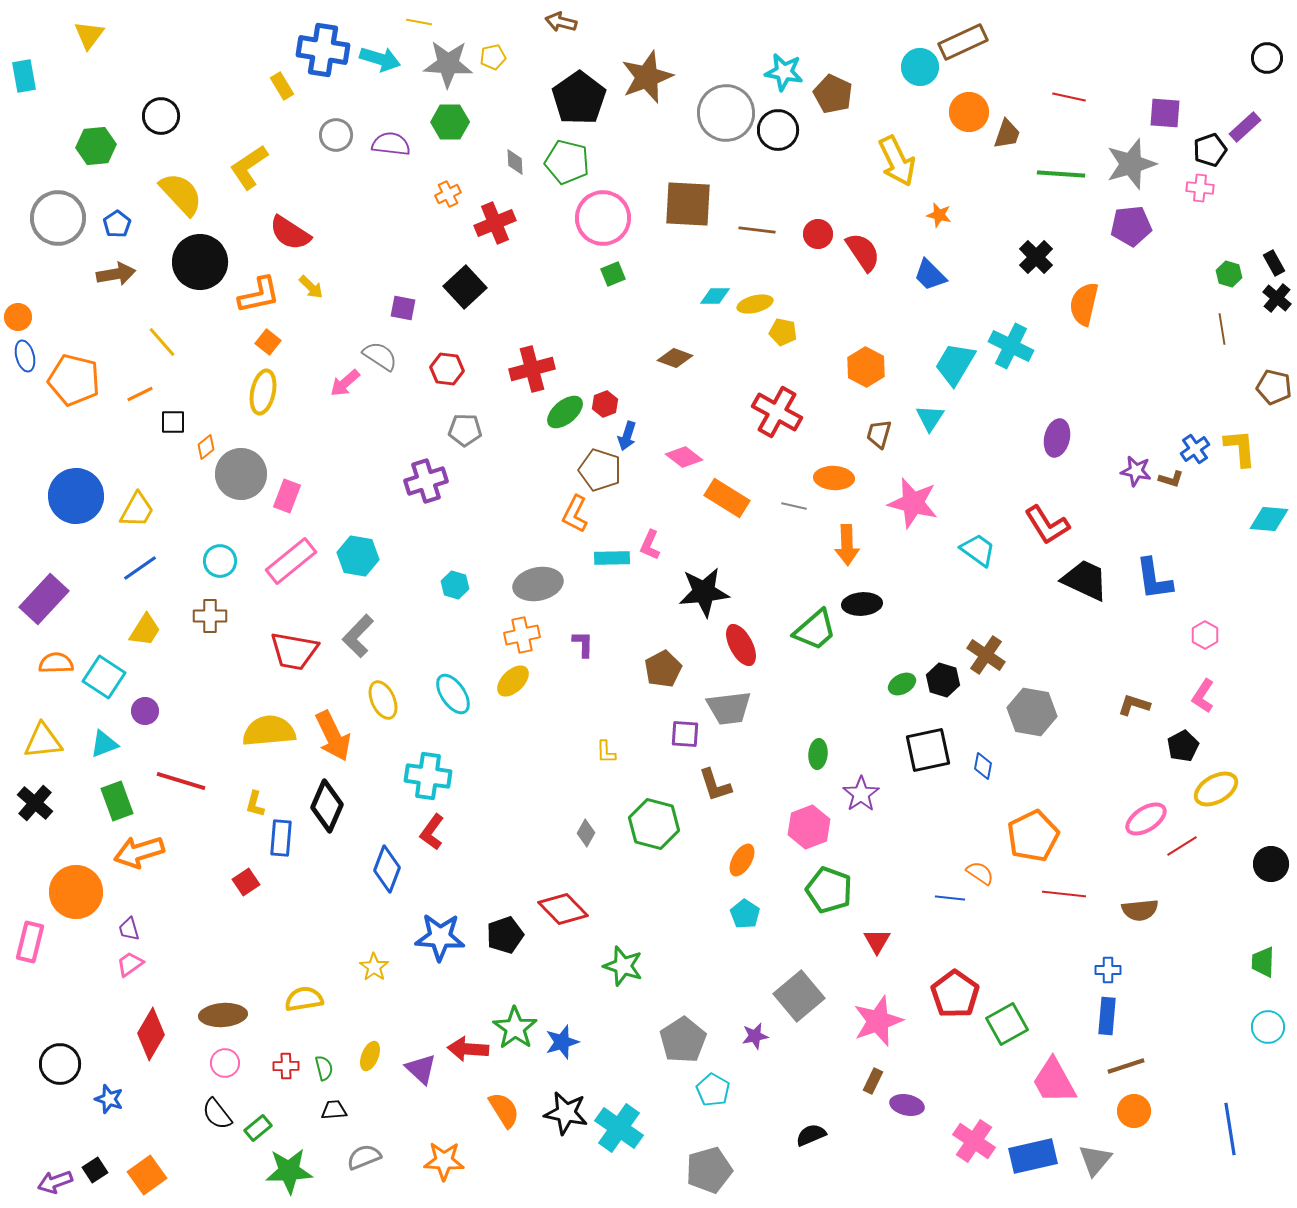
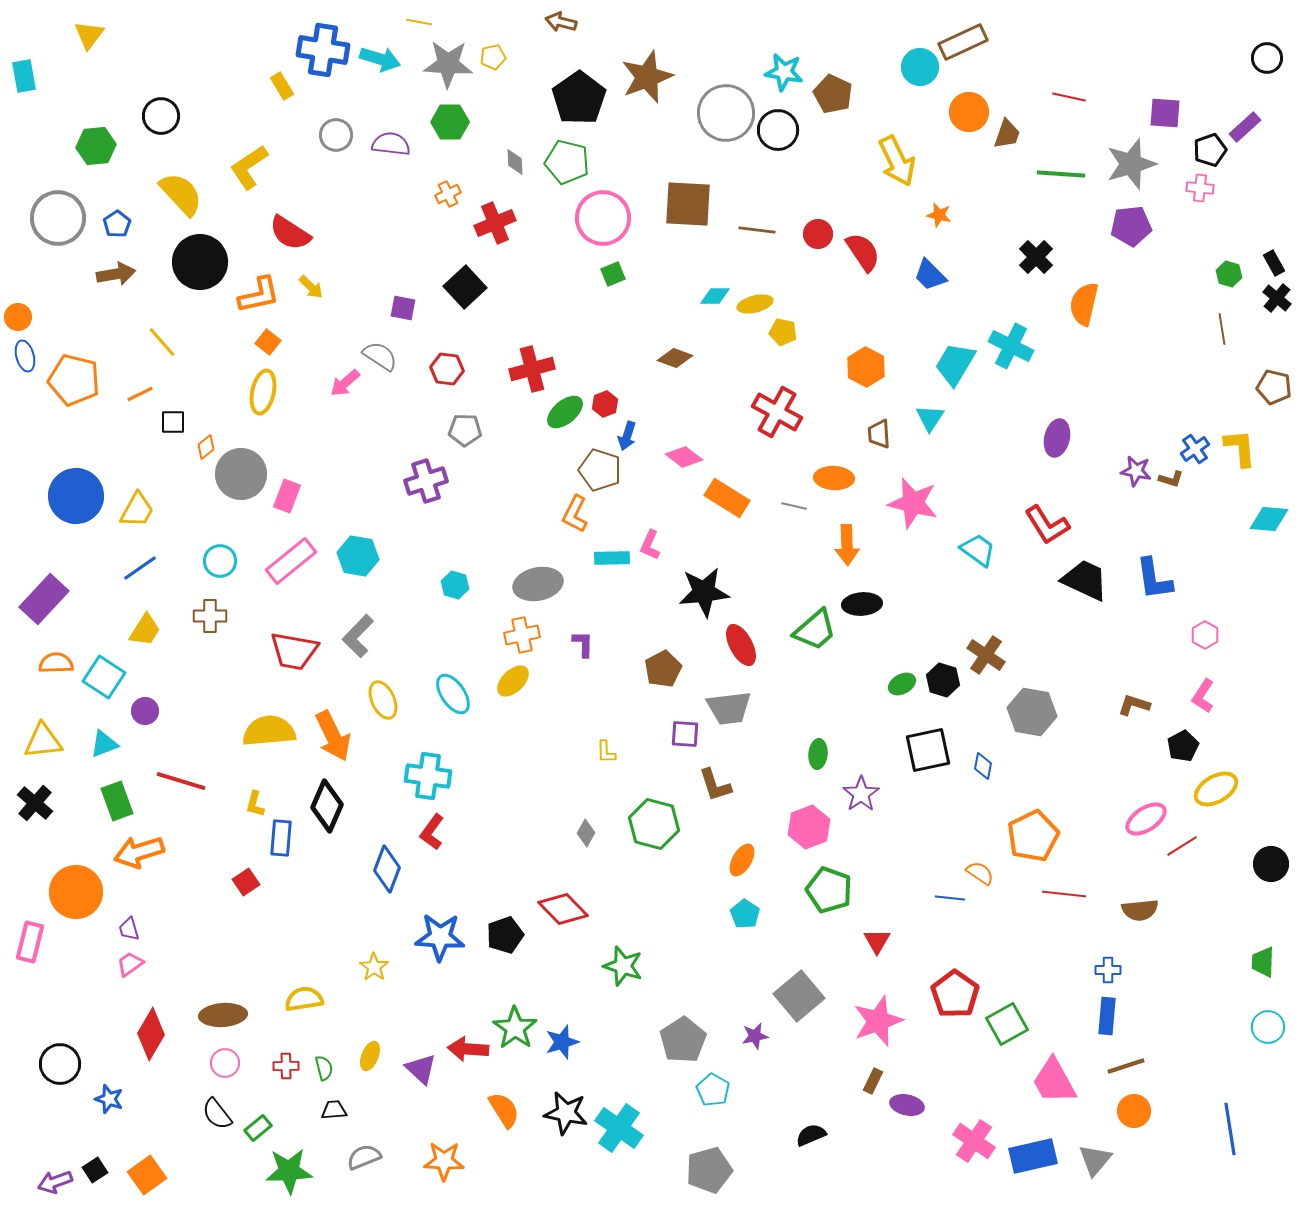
brown trapezoid at (879, 434): rotated 20 degrees counterclockwise
